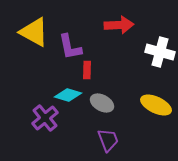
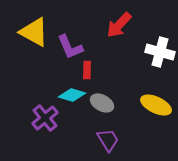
red arrow: rotated 136 degrees clockwise
purple L-shape: rotated 12 degrees counterclockwise
cyan diamond: moved 4 px right
purple trapezoid: rotated 10 degrees counterclockwise
